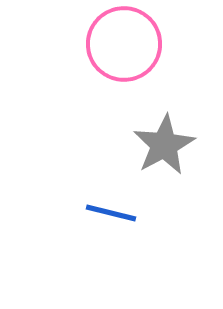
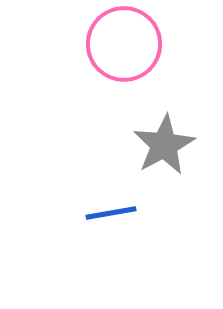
blue line: rotated 24 degrees counterclockwise
